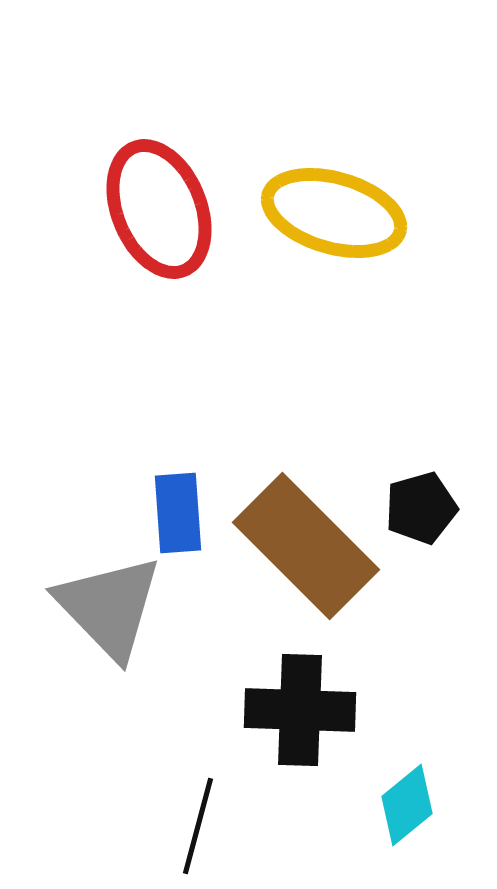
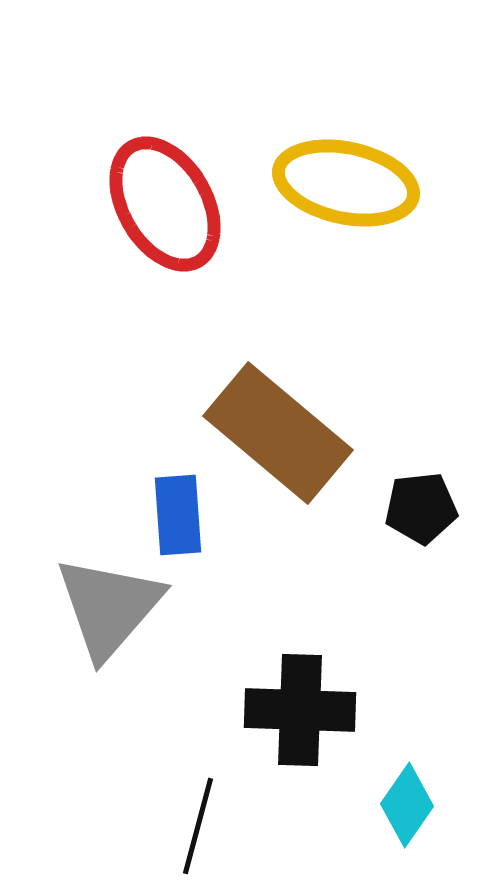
red ellipse: moved 6 px right, 5 px up; rotated 8 degrees counterclockwise
yellow ellipse: moved 12 px right, 30 px up; rotated 4 degrees counterclockwise
black pentagon: rotated 10 degrees clockwise
blue rectangle: moved 2 px down
brown rectangle: moved 28 px left, 113 px up; rotated 5 degrees counterclockwise
gray triangle: rotated 25 degrees clockwise
cyan diamond: rotated 16 degrees counterclockwise
